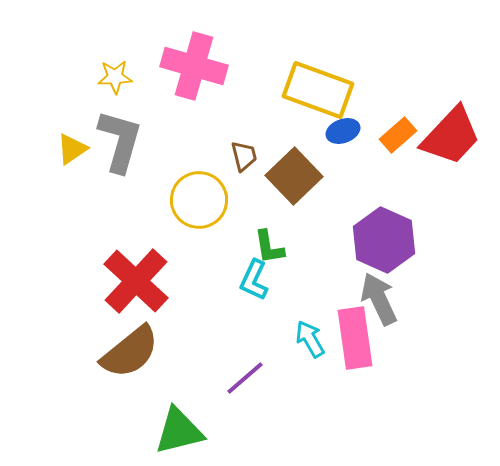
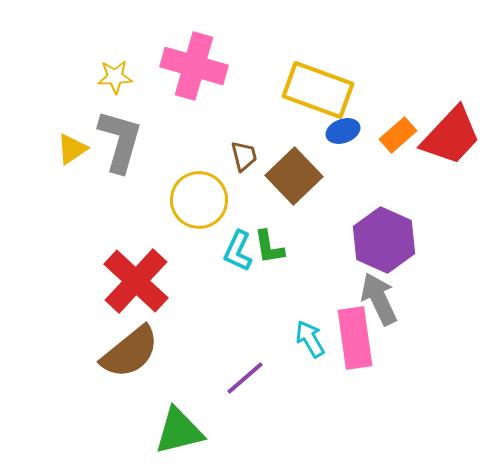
cyan L-shape: moved 16 px left, 29 px up
